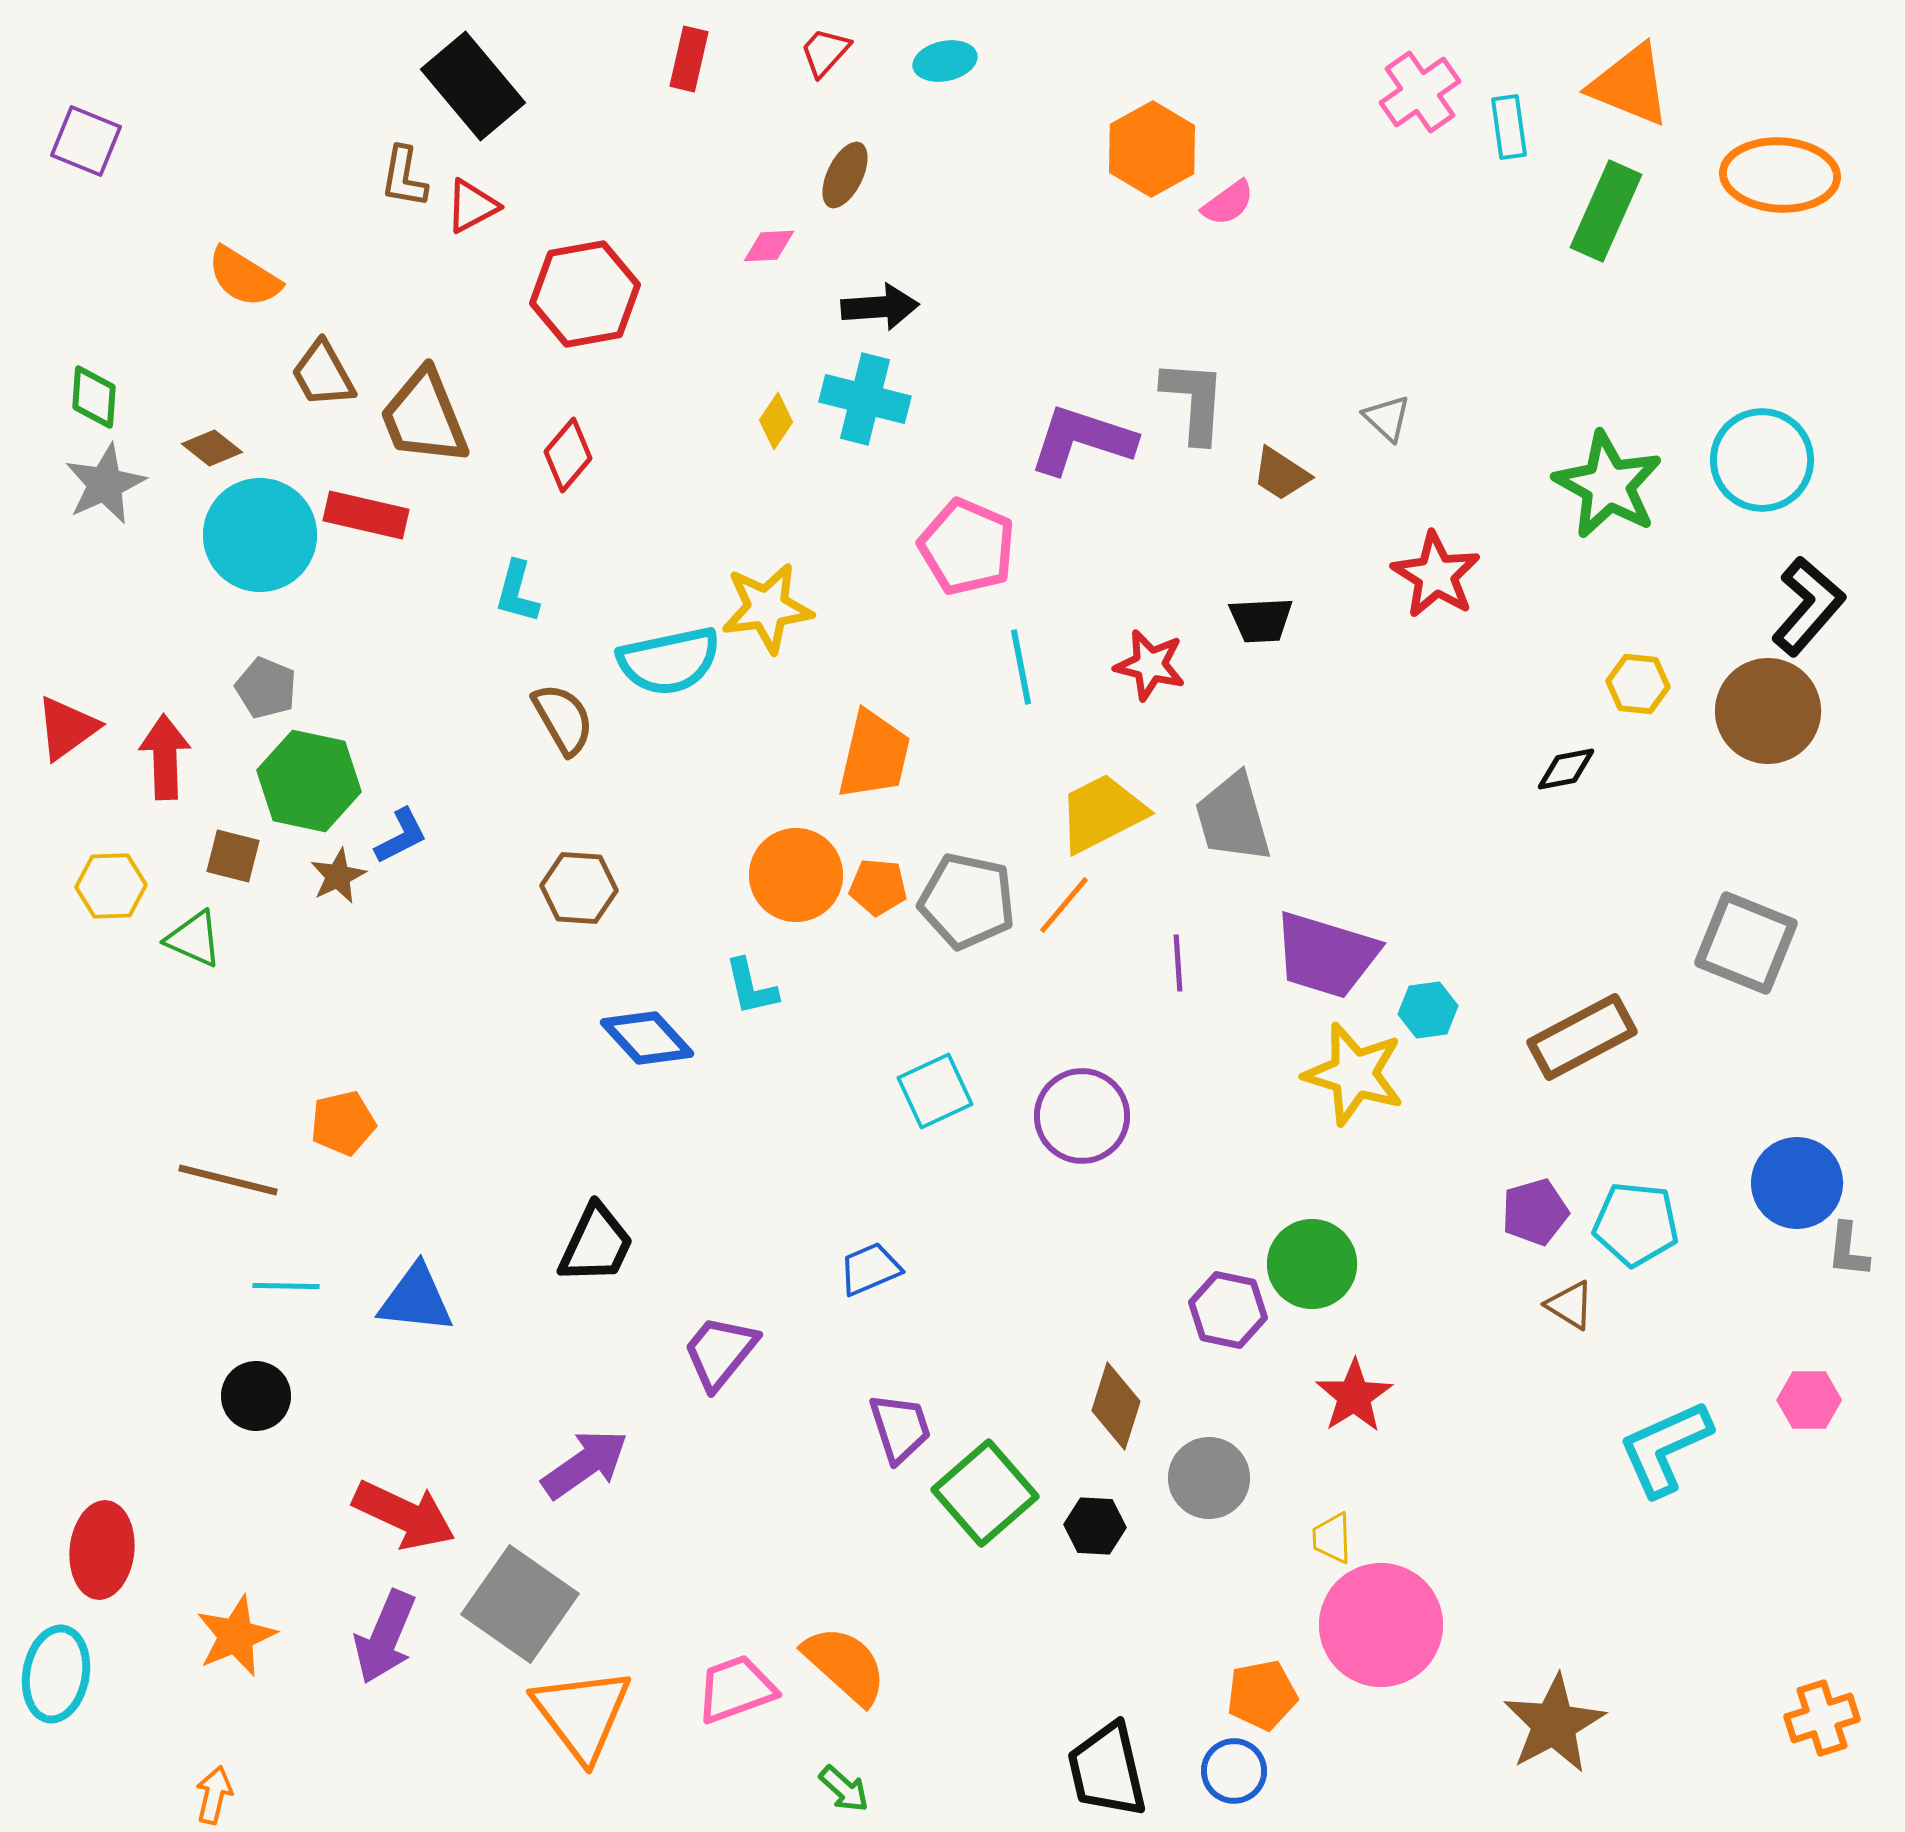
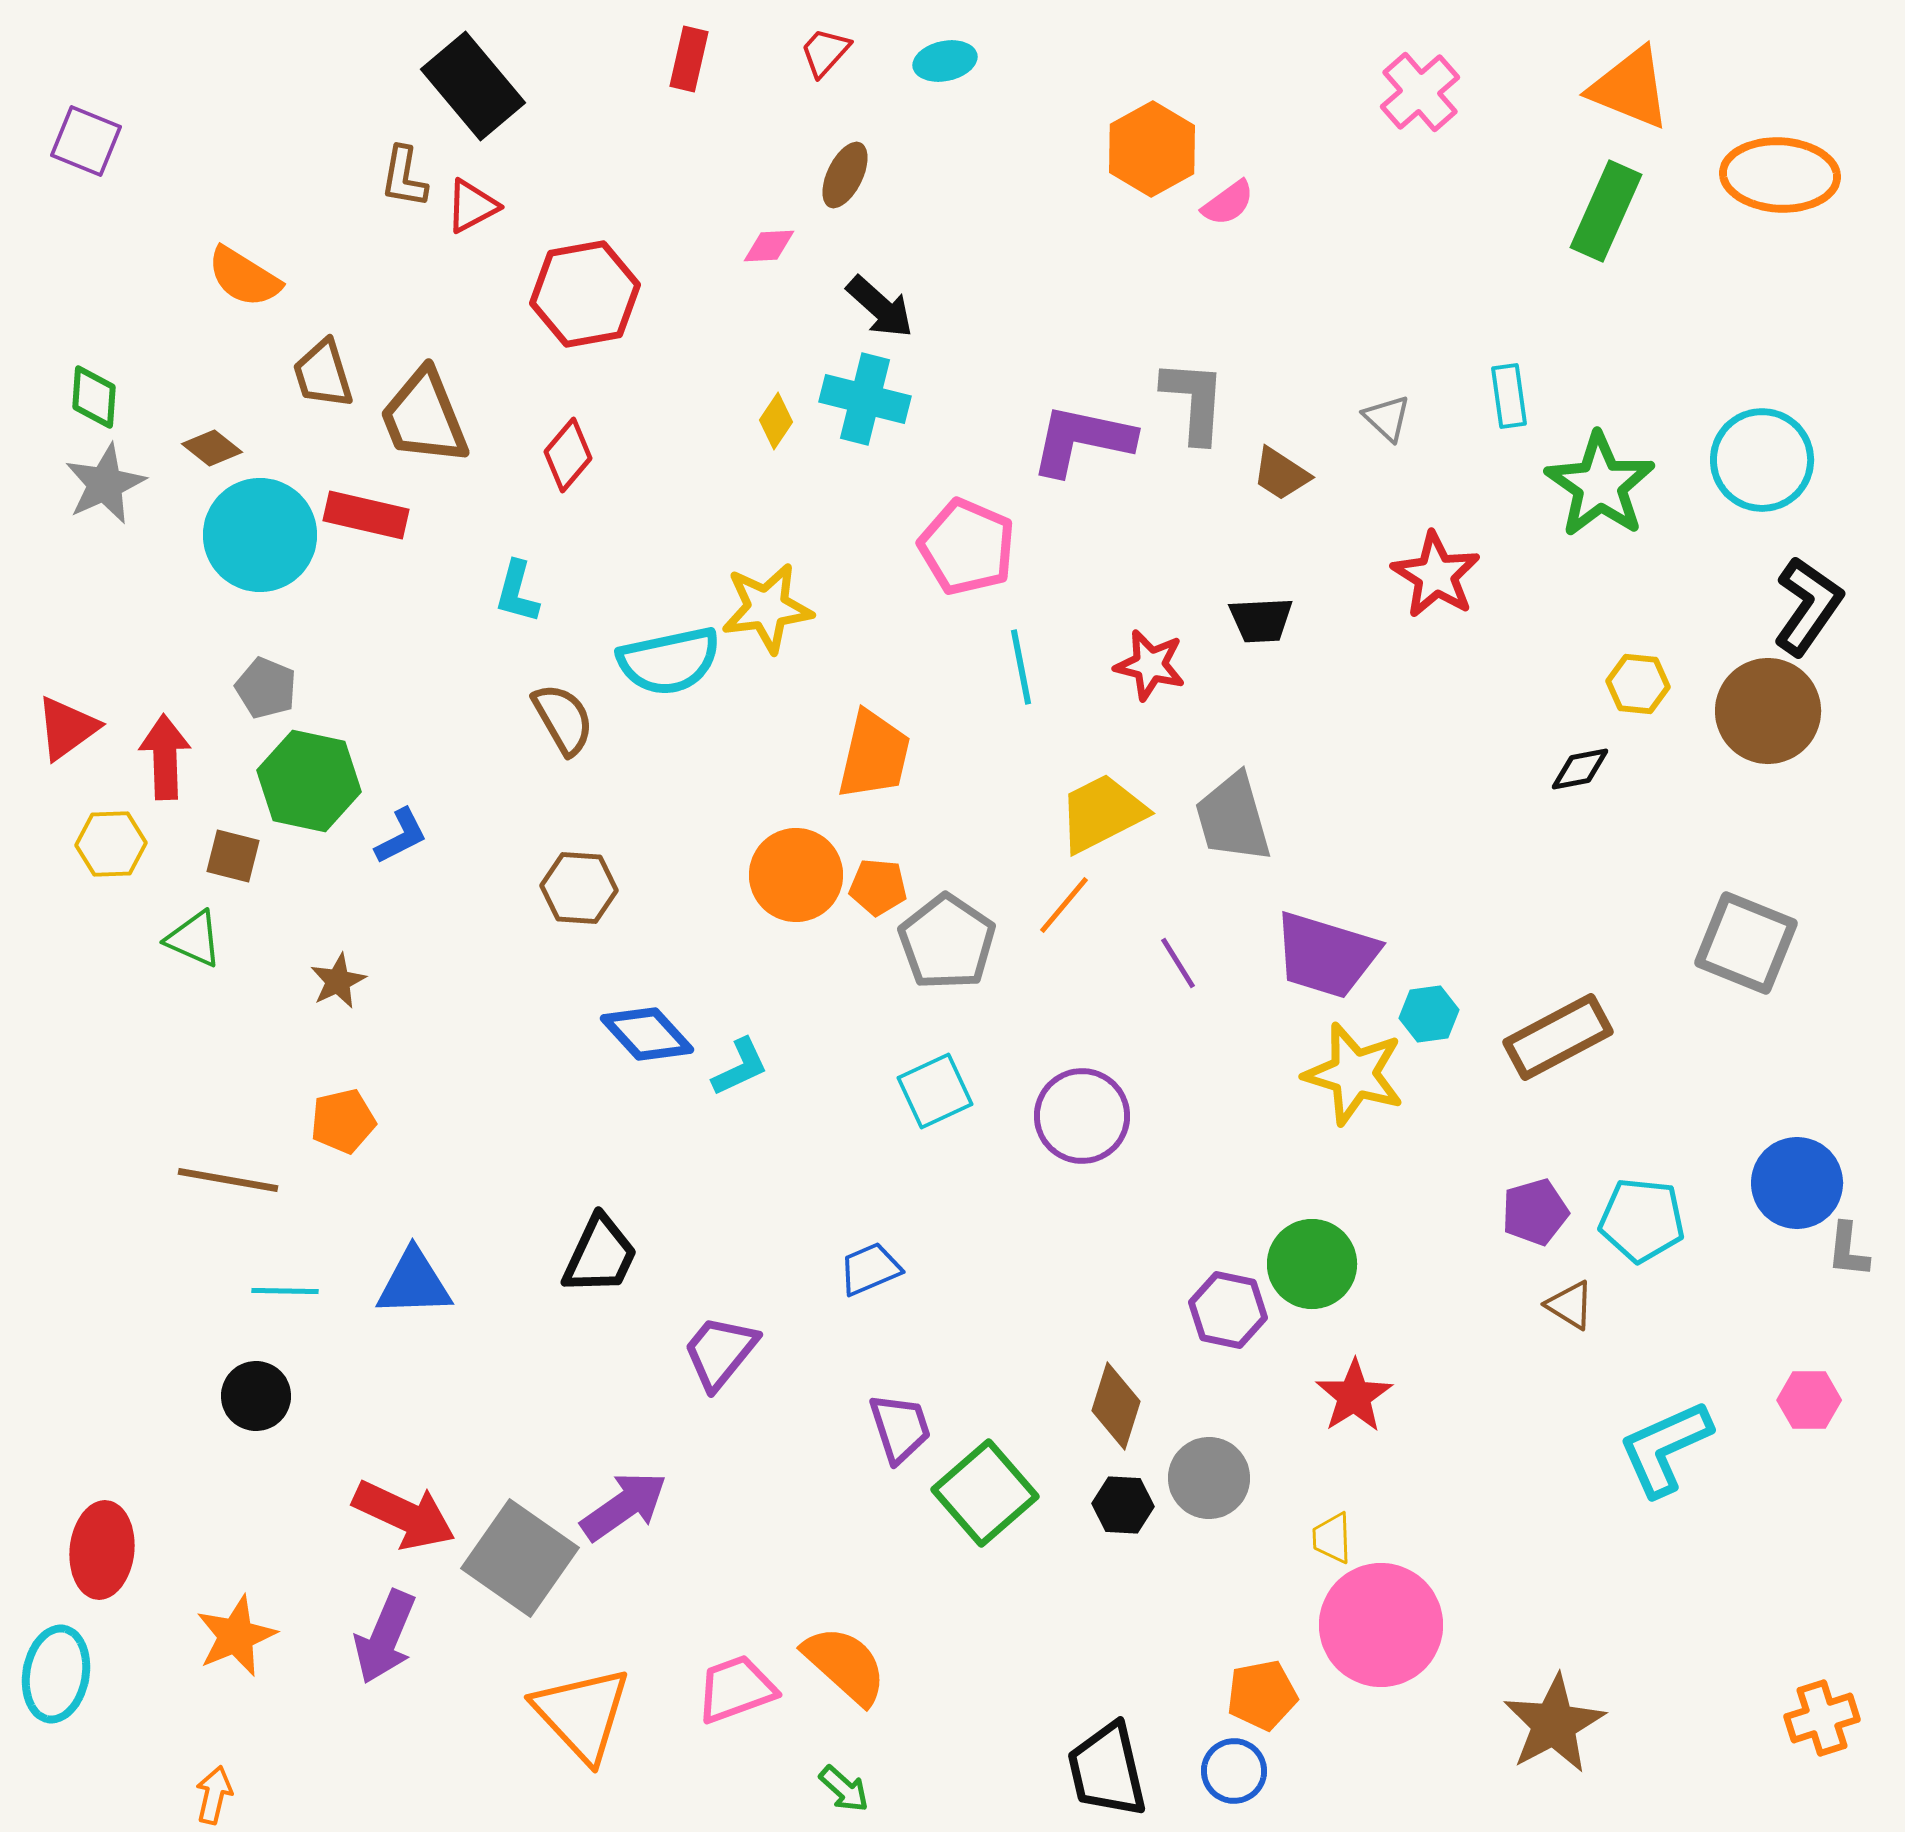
orange triangle at (1630, 85): moved 3 px down
pink cross at (1420, 92): rotated 6 degrees counterclockwise
cyan rectangle at (1509, 127): moved 269 px down
black arrow at (880, 307): rotated 46 degrees clockwise
brown trapezoid at (323, 374): rotated 12 degrees clockwise
purple L-shape at (1082, 440): rotated 6 degrees counterclockwise
green star at (1608, 485): moved 8 px left; rotated 6 degrees clockwise
black L-shape at (1808, 606): rotated 6 degrees counterclockwise
black diamond at (1566, 769): moved 14 px right
brown star at (338, 876): moved 105 px down
yellow hexagon at (111, 886): moved 42 px up
gray pentagon at (967, 901): moved 20 px left, 41 px down; rotated 22 degrees clockwise
purple line at (1178, 963): rotated 28 degrees counterclockwise
cyan L-shape at (751, 987): moved 11 px left, 80 px down; rotated 102 degrees counterclockwise
cyan hexagon at (1428, 1010): moved 1 px right, 4 px down
brown rectangle at (1582, 1037): moved 24 px left
blue diamond at (647, 1038): moved 4 px up
orange pentagon at (343, 1123): moved 2 px up
brown line at (228, 1180): rotated 4 degrees counterclockwise
cyan pentagon at (1636, 1224): moved 6 px right, 4 px up
black trapezoid at (596, 1244): moved 4 px right, 11 px down
cyan line at (286, 1286): moved 1 px left, 5 px down
blue triangle at (416, 1299): moved 2 px left, 16 px up; rotated 8 degrees counterclockwise
purple arrow at (585, 1464): moved 39 px right, 42 px down
black hexagon at (1095, 1526): moved 28 px right, 21 px up
gray square at (520, 1604): moved 46 px up
orange triangle at (582, 1714): rotated 6 degrees counterclockwise
